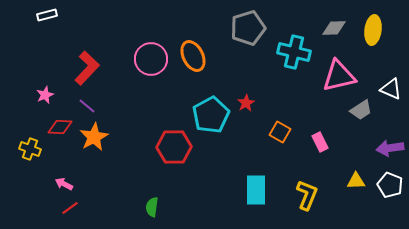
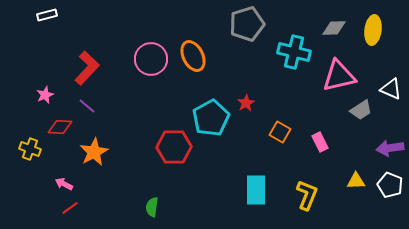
gray pentagon: moved 1 px left, 4 px up
cyan pentagon: moved 3 px down
orange star: moved 15 px down
